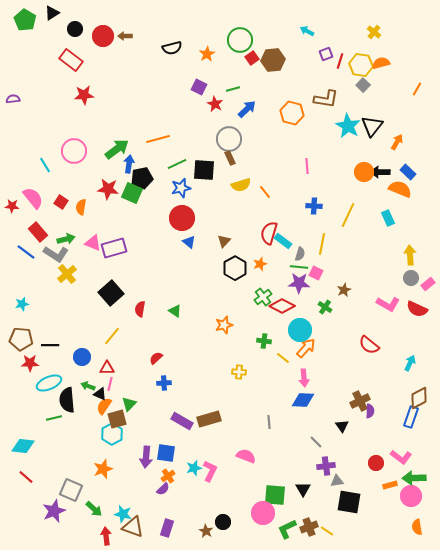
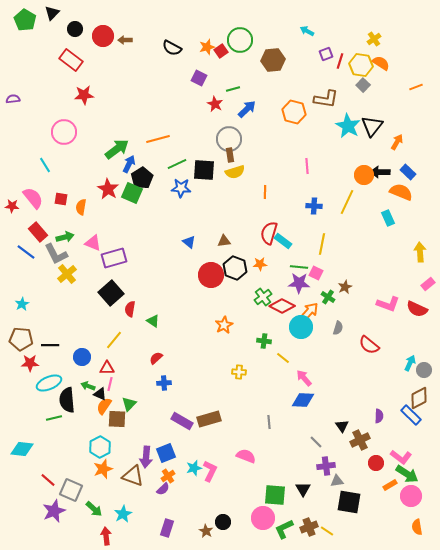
black triangle at (52, 13): rotated 14 degrees counterclockwise
yellow cross at (374, 32): moved 7 px down; rotated 16 degrees clockwise
brown arrow at (125, 36): moved 4 px down
black semicircle at (172, 48): rotated 42 degrees clockwise
orange star at (207, 54): moved 7 px up; rotated 14 degrees clockwise
red square at (252, 58): moved 31 px left, 7 px up
orange semicircle at (381, 63): rotated 48 degrees clockwise
purple square at (199, 87): moved 9 px up
orange line at (417, 89): moved 1 px left, 2 px up; rotated 40 degrees clockwise
orange hexagon at (292, 113): moved 2 px right, 1 px up
pink circle at (74, 151): moved 10 px left, 19 px up
brown rectangle at (230, 158): moved 3 px up; rotated 16 degrees clockwise
blue arrow at (129, 164): rotated 18 degrees clockwise
orange circle at (364, 172): moved 3 px down
black pentagon at (142, 178): rotated 20 degrees counterclockwise
yellow semicircle at (241, 185): moved 6 px left, 13 px up
blue star at (181, 188): rotated 18 degrees clockwise
red star at (108, 189): rotated 25 degrees clockwise
orange semicircle at (400, 189): moved 1 px right, 3 px down
orange line at (265, 192): rotated 40 degrees clockwise
red square at (61, 202): moved 3 px up; rotated 24 degrees counterclockwise
yellow line at (348, 215): moved 1 px left, 13 px up
red circle at (182, 218): moved 29 px right, 57 px down
green arrow at (66, 239): moved 1 px left, 2 px up
brown triangle at (224, 241): rotated 40 degrees clockwise
purple rectangle at (114, 248): moved 10 px down
gray L-shape at (56, 254): rotated 30 degrees clockwise
gray semicircle at (300, 254): moved 38 px right, 74 px down
yellow arrow at (410, 255): moved 10 px right, 3 px up
orange star at (260, 264): rotated 16 degrees clockwise
black hexagon at (235, 268): rotated 10 degrees counterclockwise
gray circle at (411, 278): moved 13 px right, 92 px down
brown star at (344, 290): moved 1 px right, 3 px up
cyan star at (22, 304): rotated 16 degrees counterclockwise
pink L-shape at (388, 304): rotated 10 degrees counterclockwise
green cross at (325, 307): moved 3 px right, 10 px up
red semicircle at (140, 309): moved 10 px left
green triangle at (175, 311): moved 22 px left, 10 px down
orange star at (224, 325): rotated 12 degrees counterclockwise
cyan circle at (300, 330): moved 1 px right, 3 px up
yellow line at (112, 336): moved 2 px right, 4 px down
orange arrow at (306, 348): moved 3 px right, 36 px up
pink arrow at (304, 378): rotated 144 degrees clockwise
brown cross at (360, 401): moved 39 px down
purple semicircle at (370, 411): moved 9 px right, 5 px down
blue rectangle at (411, 417): moved 2 px up; rotated 65 degrees counterclockwise
brown square at (117, 419): rotated 18 degrees clockwise
cyan hexagon at (112, 434): moved 12 px left, 13 px down
cyan diamond at (23, 446): moved 1 px left, 3 px down
blue square at (166, 453): rotated 30 degrees counterclockwise
red line at (26, 477): moved 22 px right, 3 px down
green arrow at (414, 478): moved 7 px left, 4 px up; rotated 145 degrees counterclockwise
orange rectangle at (390, 485): rotated 16 degrees counterclockwise
pink circle at (263, 513): moved 5 px down
cyan star at (123, 514): rotated 30 degrees clockwise
brown triangle at (133, 527): moved 51 px up
green L-shape at (287, 529): moved 3 px left
